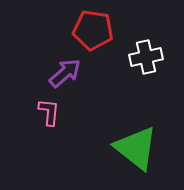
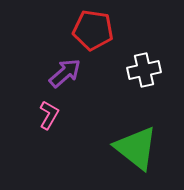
white cross: moved 2 px left, 13 px down
pink L-shape: moved 3 px down; rotated 24 degrees clockwise
